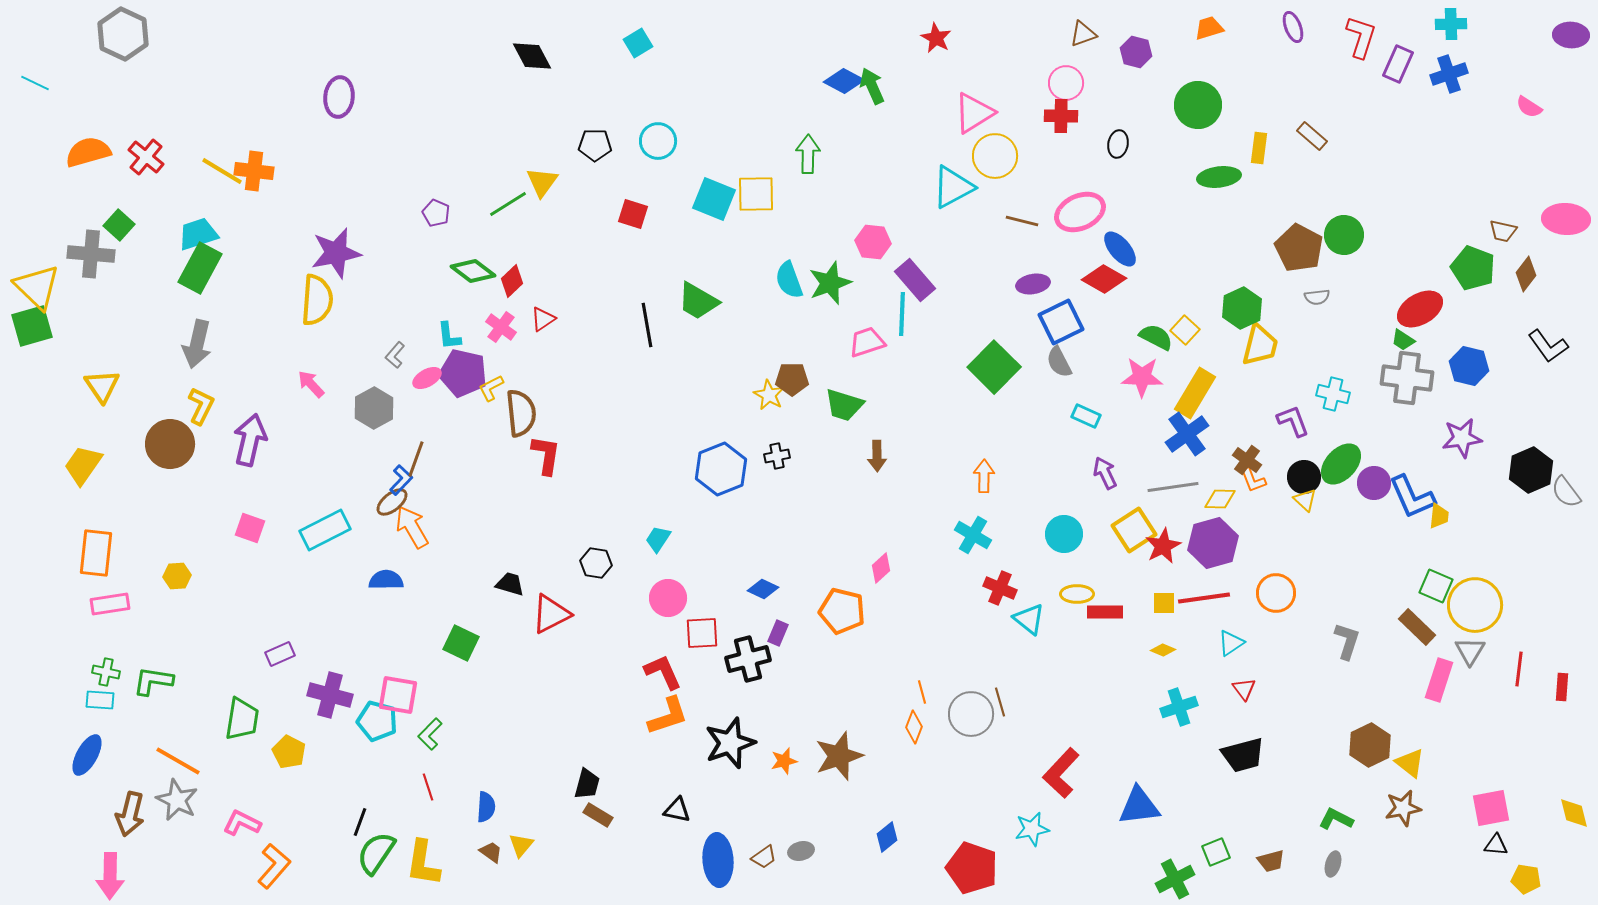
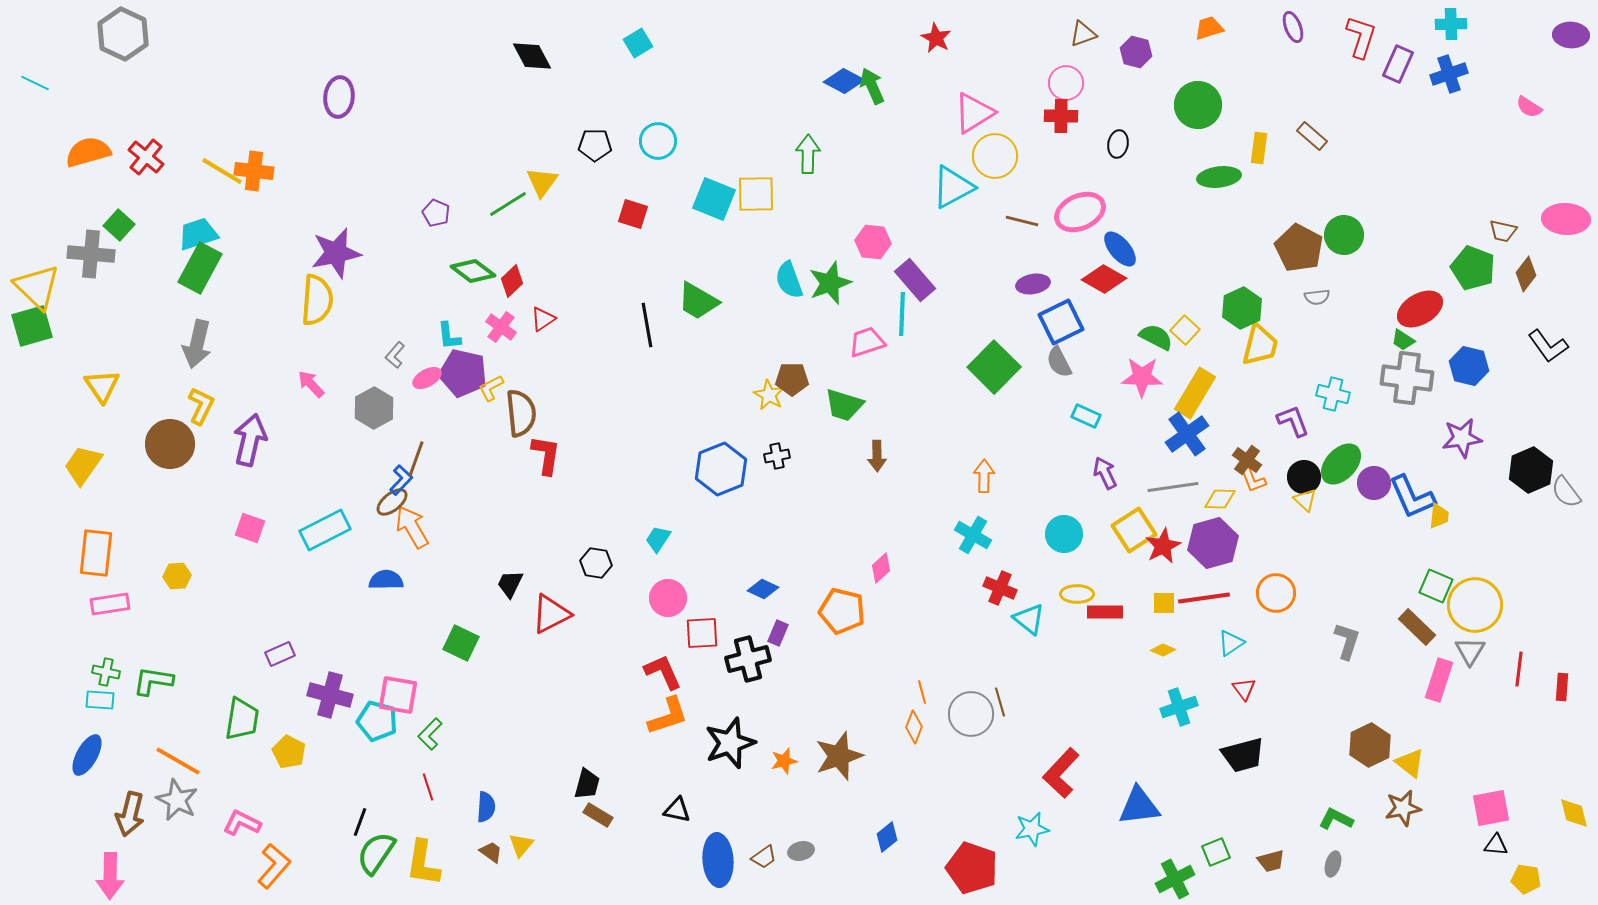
black trapezoid at (510, 584): rotated 80 degrees counterclockwise
